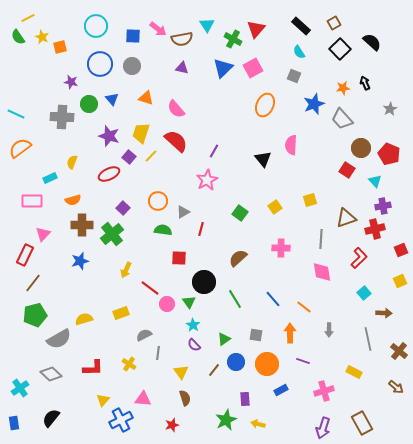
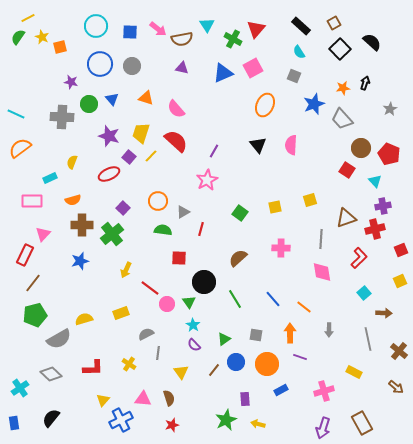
blue square at (133, 36): moved 3 px left, 4 px up
green semicircle at (18, 37): rotated 70 degrees clockwise
blue triangle at (223, 68): moved 5 px down; rotated 20 degrees clockwise
black arrow at (365, 83): rotated 40 degrees clockwise
black triangle at (263, 159): moved 5 px left, 14 px up
yellow square at (275, 207): rotated 24 degrees clockwise
gray semicircle at (144, 335): moved 2 px right, 1 px up
purple line at (303, 361): moved 3 px left, 4 px up
brown semicircle at (185, 398): moved 16 px left
